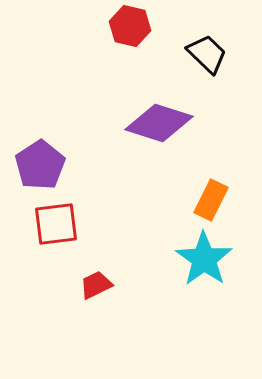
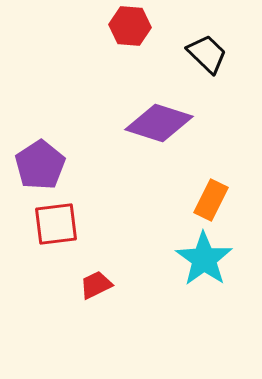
red hexagon: rotated 9 degrees counterclockwise
